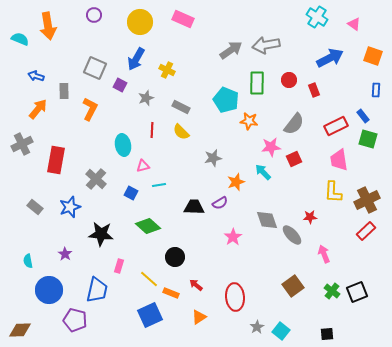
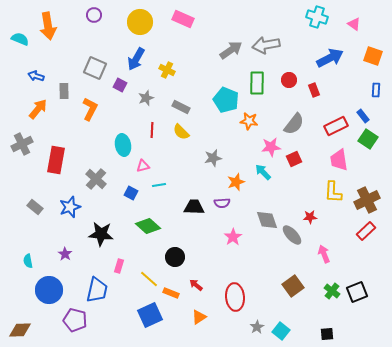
cyan cross at (317, 17): rotated 15 degrees counterclockwise
green square at (368, 139): rotated 18 degrees clockwise
purple semicircle at (220, 203): moved 2 px right; rotated 28 degrees clockwise
